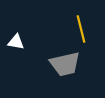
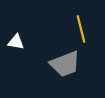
gray trapezoid: rotated 8 degrees counterclockwise
